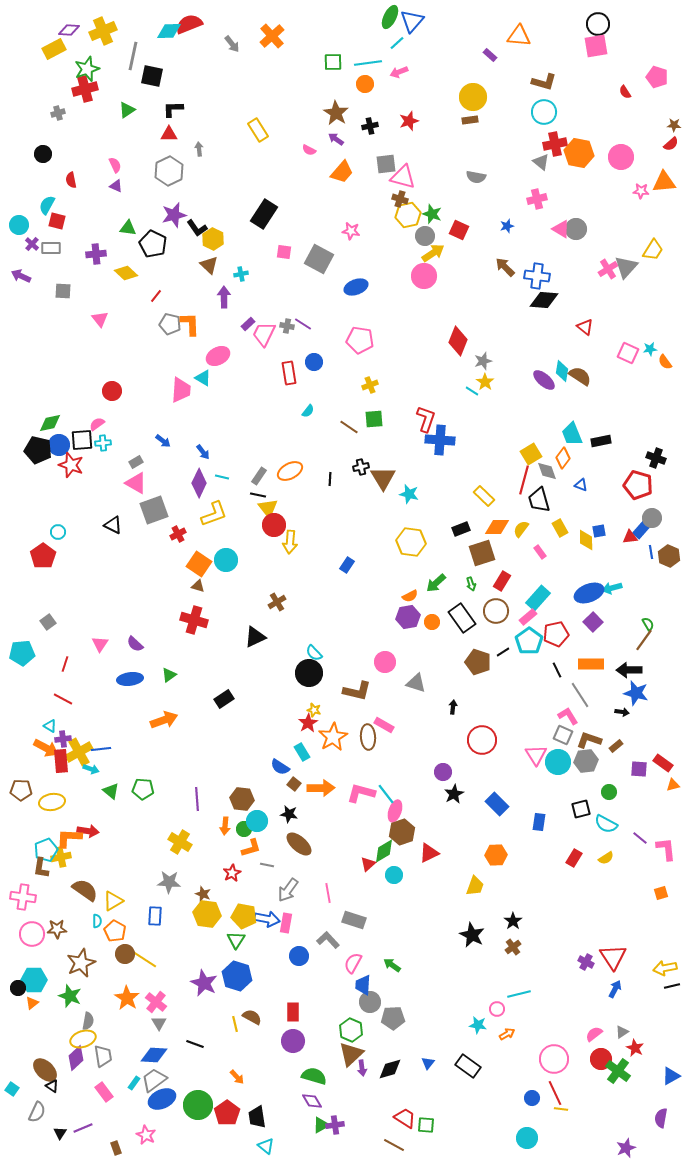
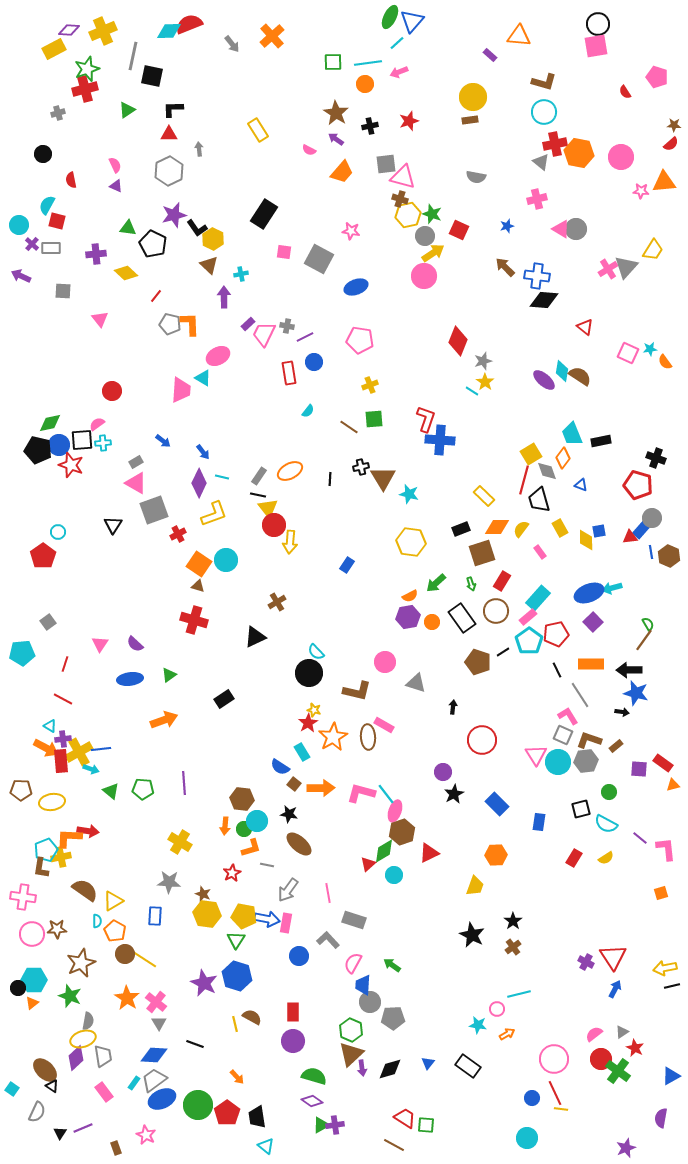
purple line at (303, 324): moved 2 px right, 13 px down; rotated 60 degrees counterclockwise
black triangle at (113, 525): rotated 36 degrees clockwise
cyan semicircle at (314, 653): moved 2 px right, 1 px up
purple line at (197, 799): moved 13 px left, 16 px up
purple diamond at (312, 1101): rotated 25 degrees counterclockwise
